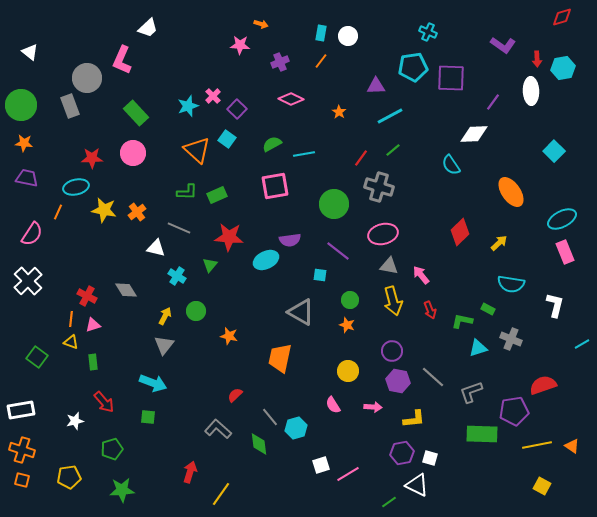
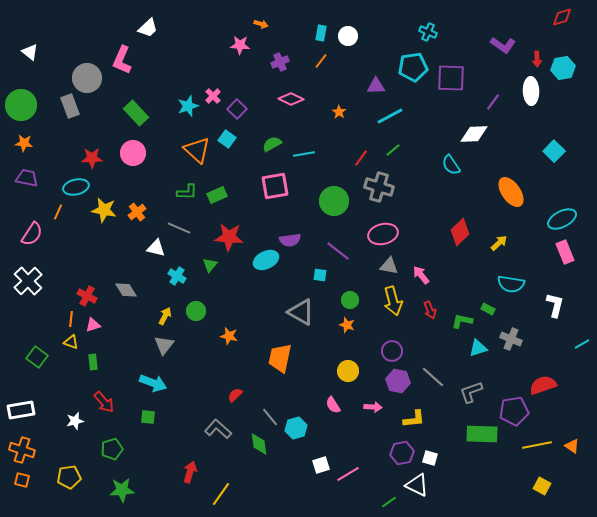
green circle at (334, 204): moved 3 px up
